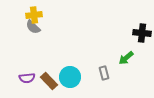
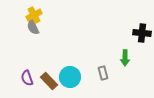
yellow cross: rotated 21 degrees counterclockwise
gray semicircle: rotated 21 degrees clockwise
green arrow: moved 1 px left; rotated 49 degrees counterclockwise
gray rectangle: moved 1 px left
purple semicircle: rotated 77 degrees clockwise
